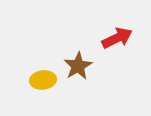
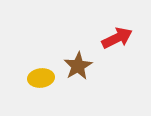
yellow ellipse: moved 2 px left, 2 px up
